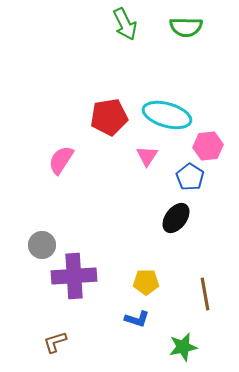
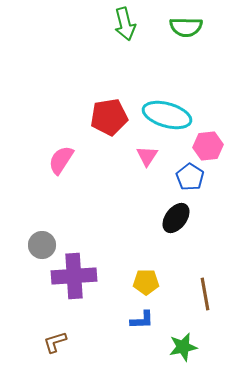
green arrow: rotated 12 degrees clockwise
blue L-shape: moved 5 px right, 1 px down; rotated 20 degrees counterclockwise
